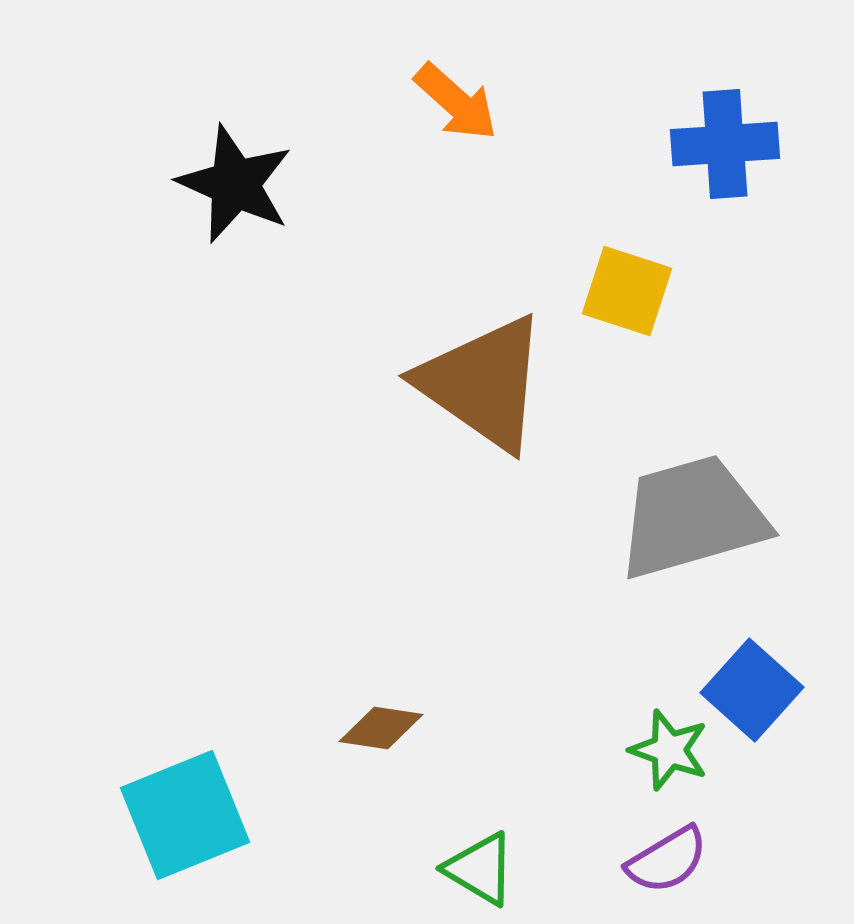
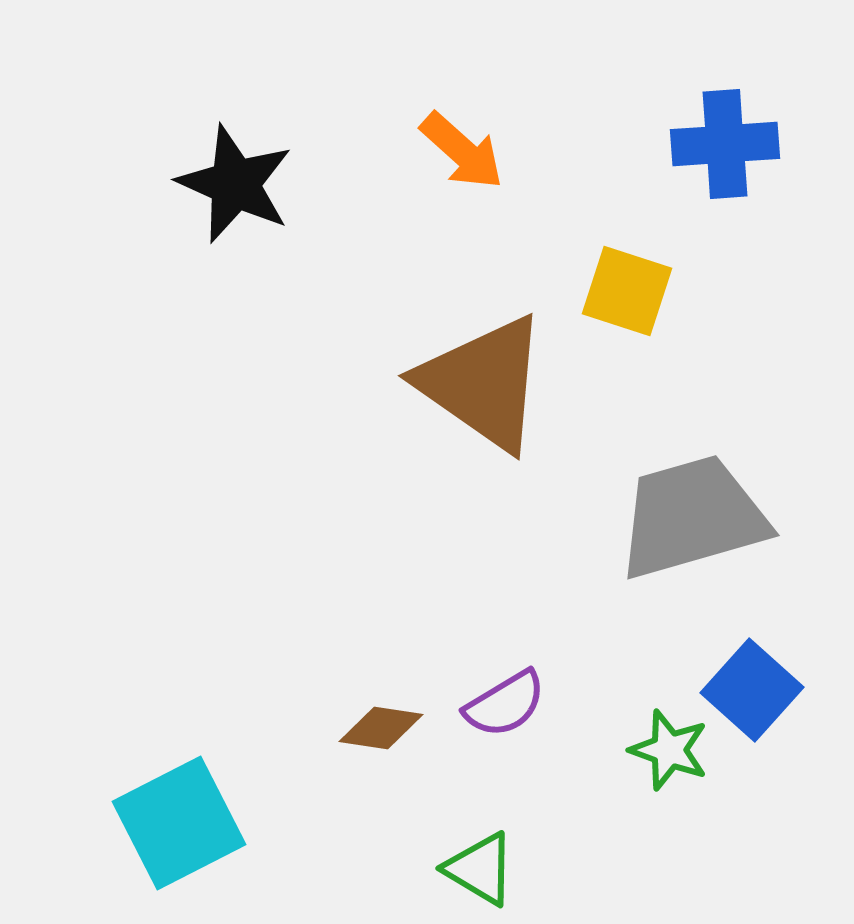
orange arrow: moved 6 px right, 49 px down
cyan square: moved 6 px left, 8 px down; rotated 5 degrees counterclockwise
purple semicircle: moved 162 px left, 156 px up
